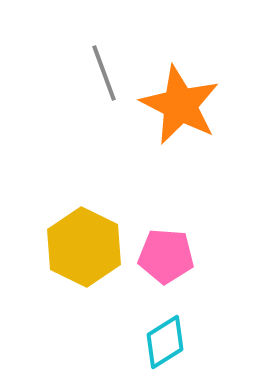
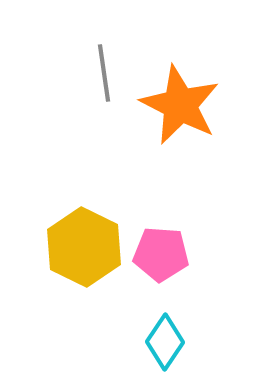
gray line: rotated 12 degrees clockwise
pink pentagon: moved 5 px left, 2 px up
cyan diamond: rotated 24 degrees counterclockwise
